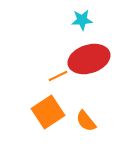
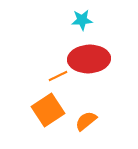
red ellipse: rotated 15 degrees clockwise
orange square: moved 2 px up
orange semicircle: rotated 90 degrees clockwise
